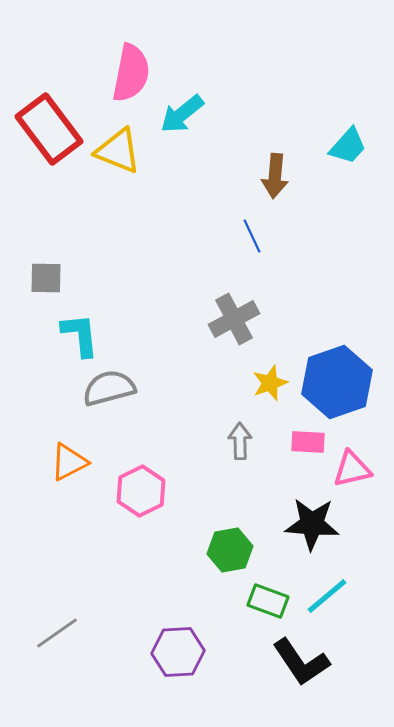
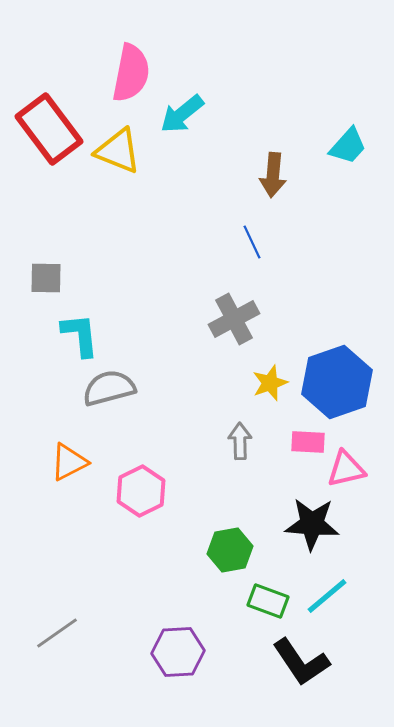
brown arrow: moved 2 px left, 1 px up
blue line: moved 6 px down
pink triangle: moved 6 px left
